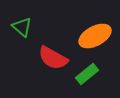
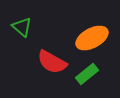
orange ellipse: moved 3 px left, 2 px down
red semicircle: moved 1 px left, 4 px down
